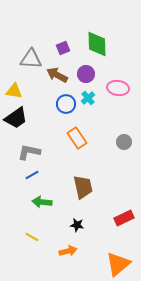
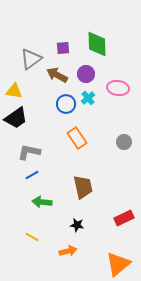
purple square: rotated 16 degrees clockwise
gray triangle: rotated 40 degrees counterclockwise
